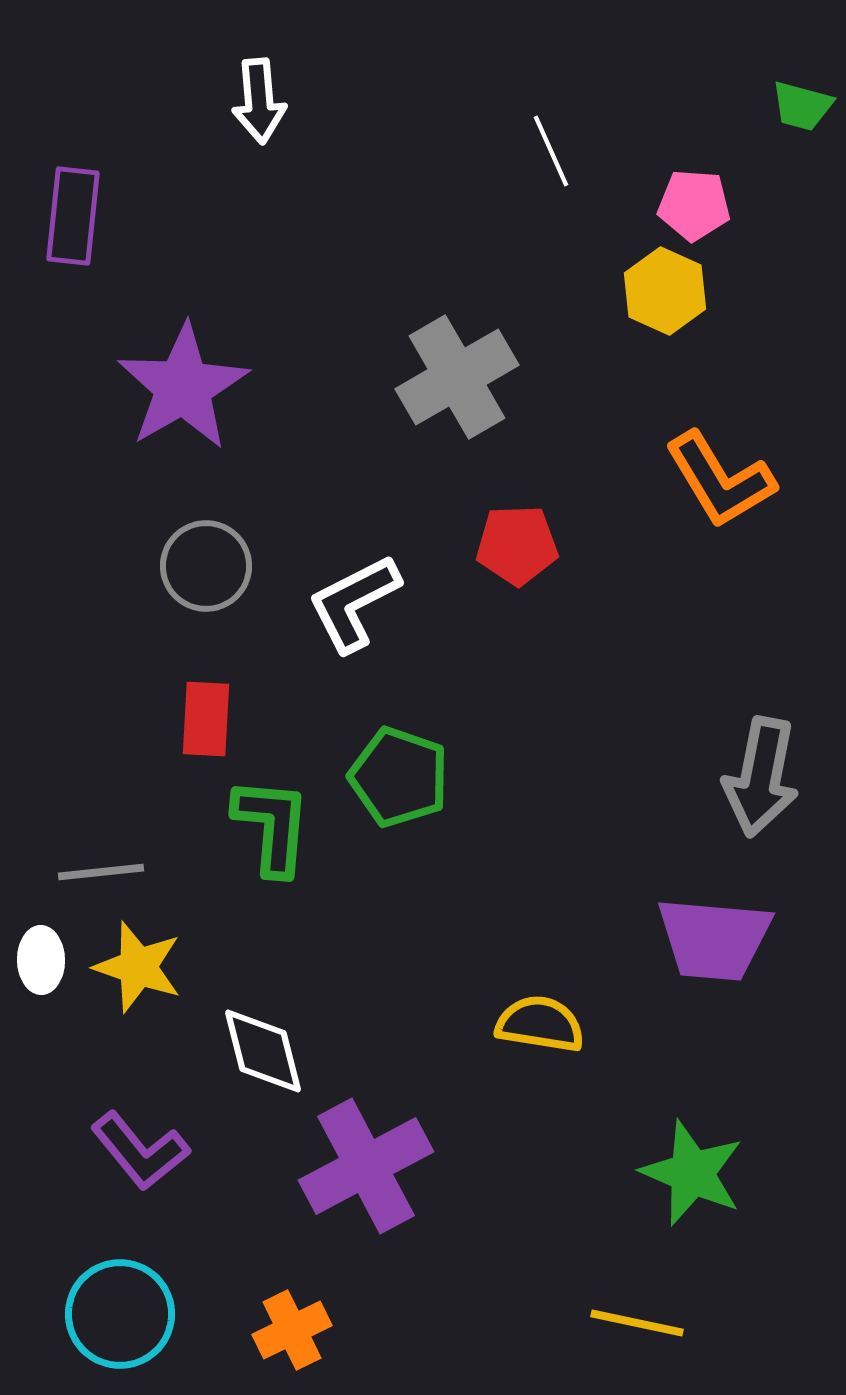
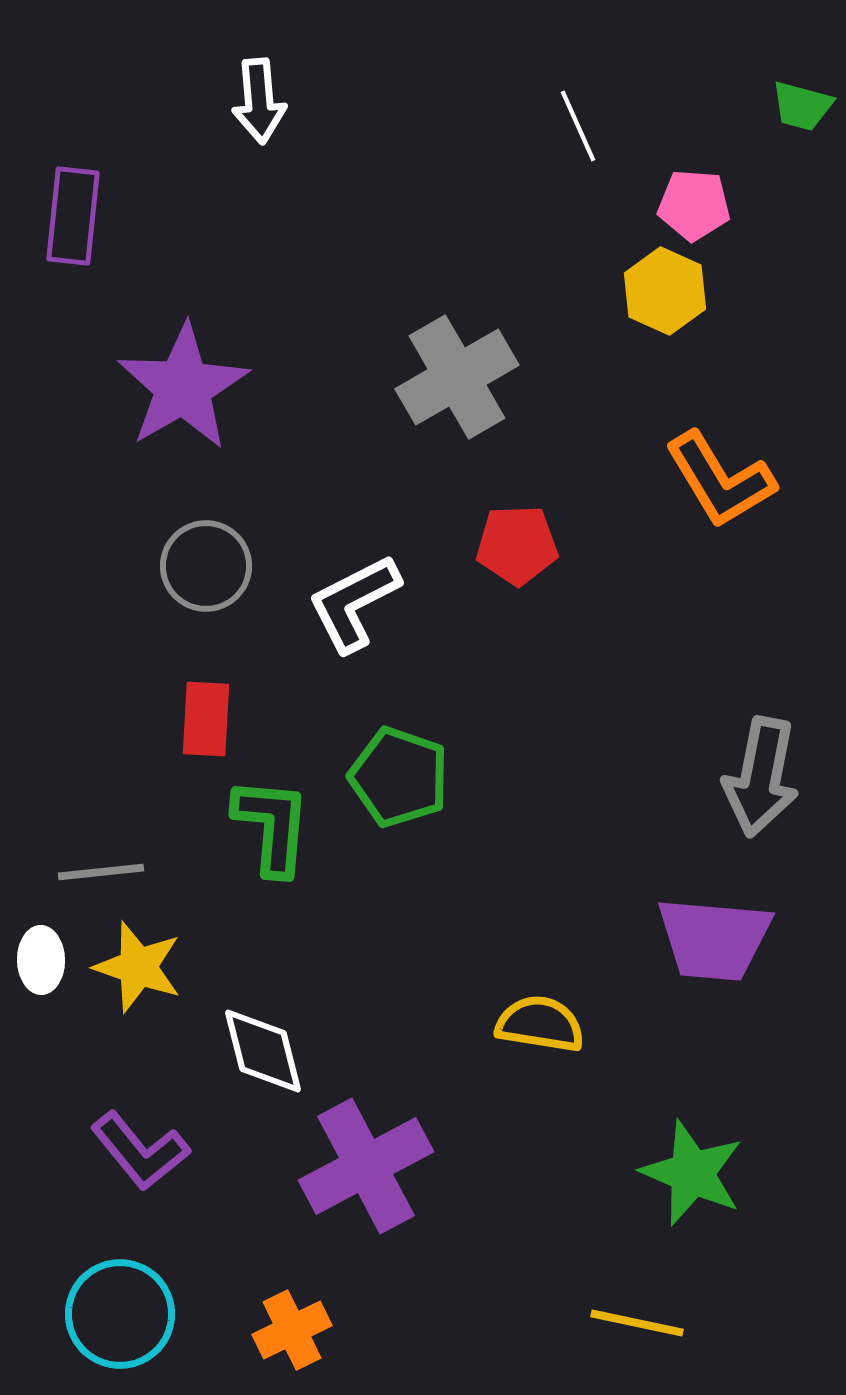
white line: moved 27 px right, 25 px up
